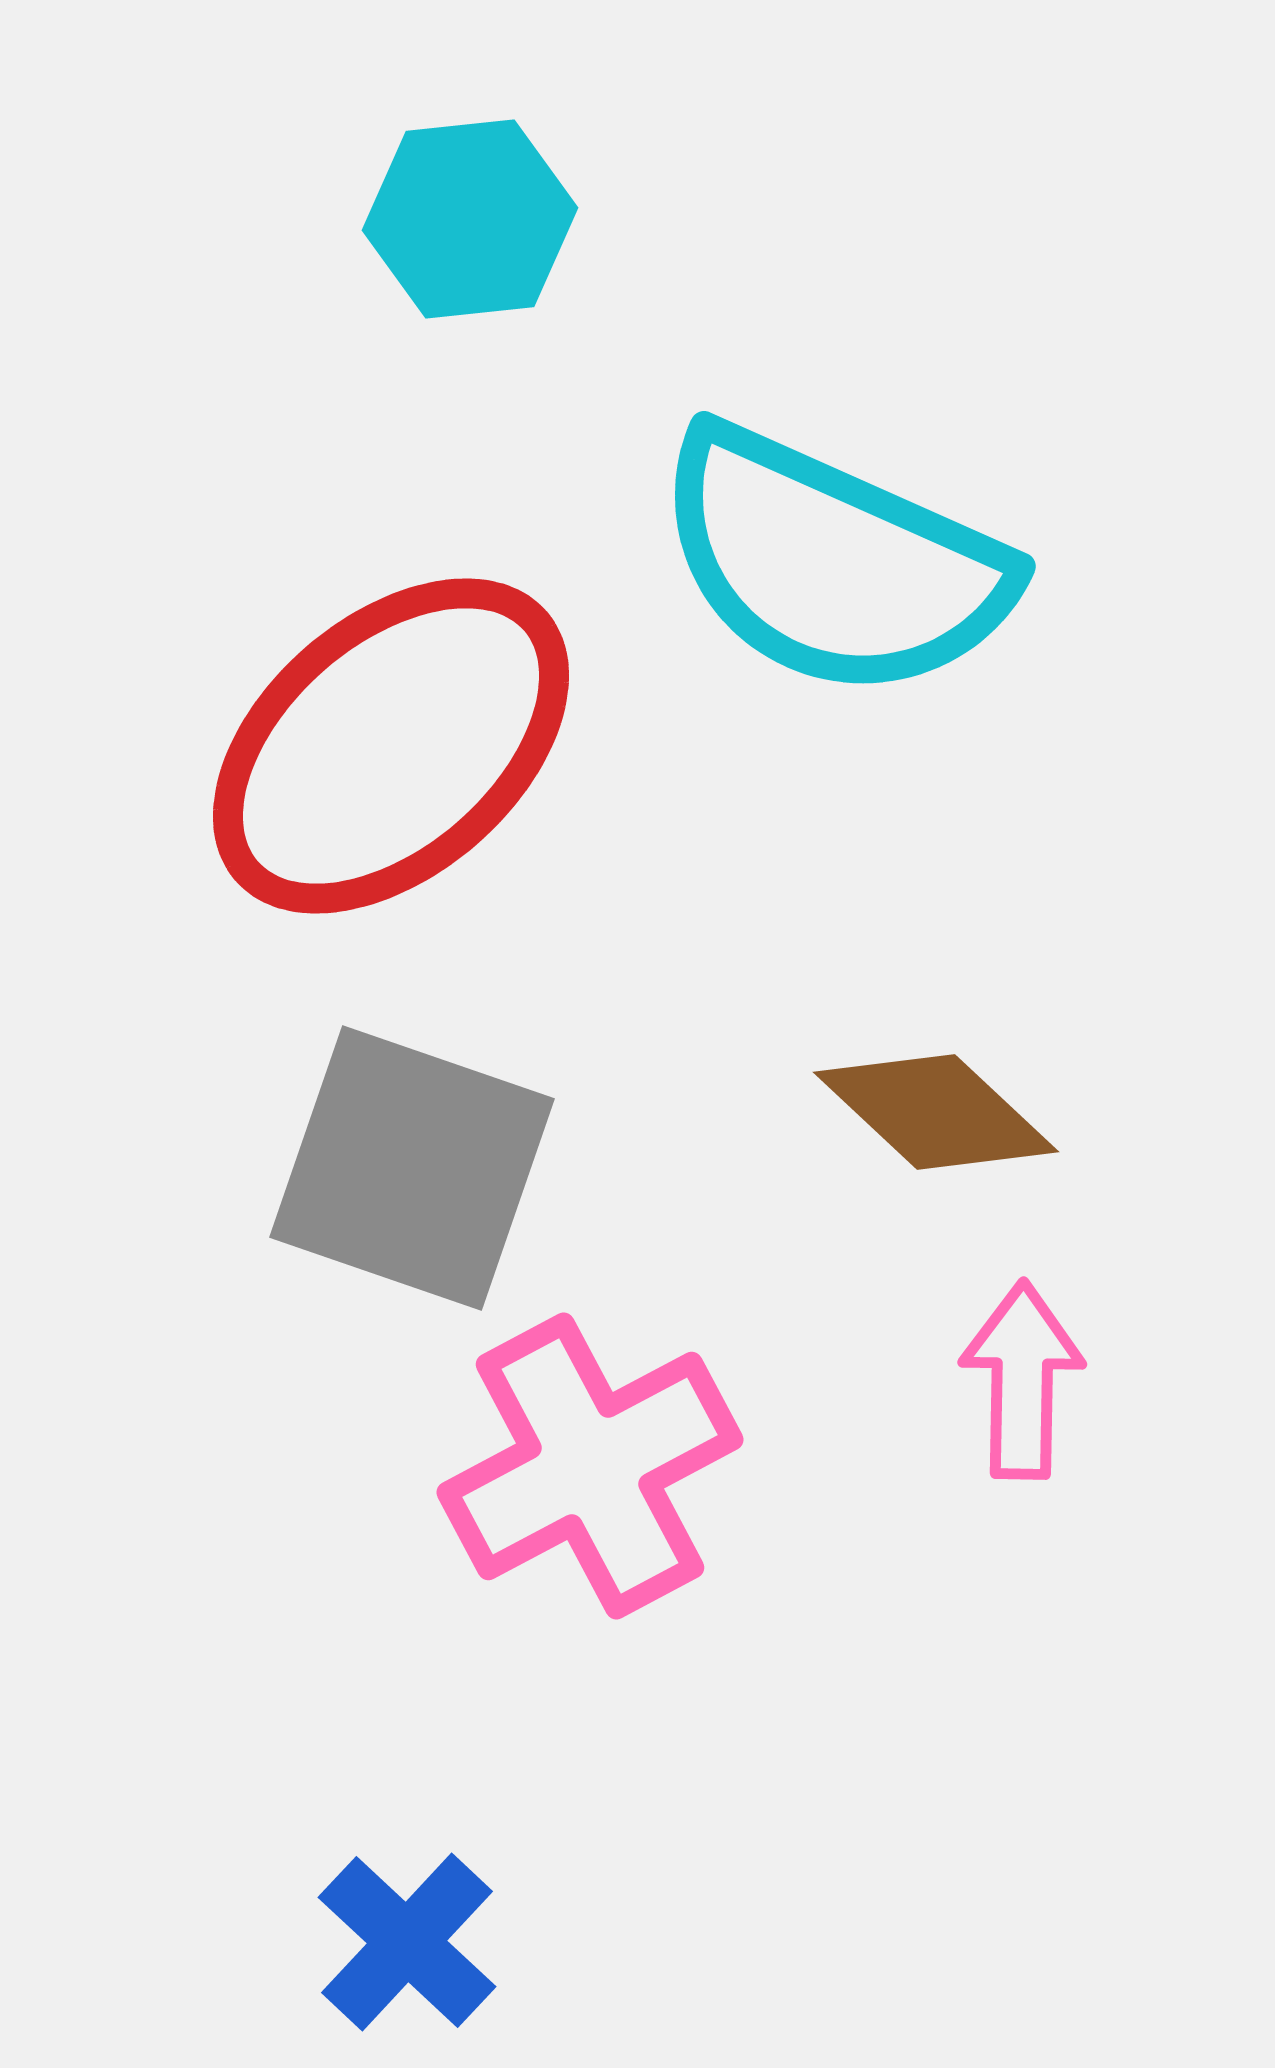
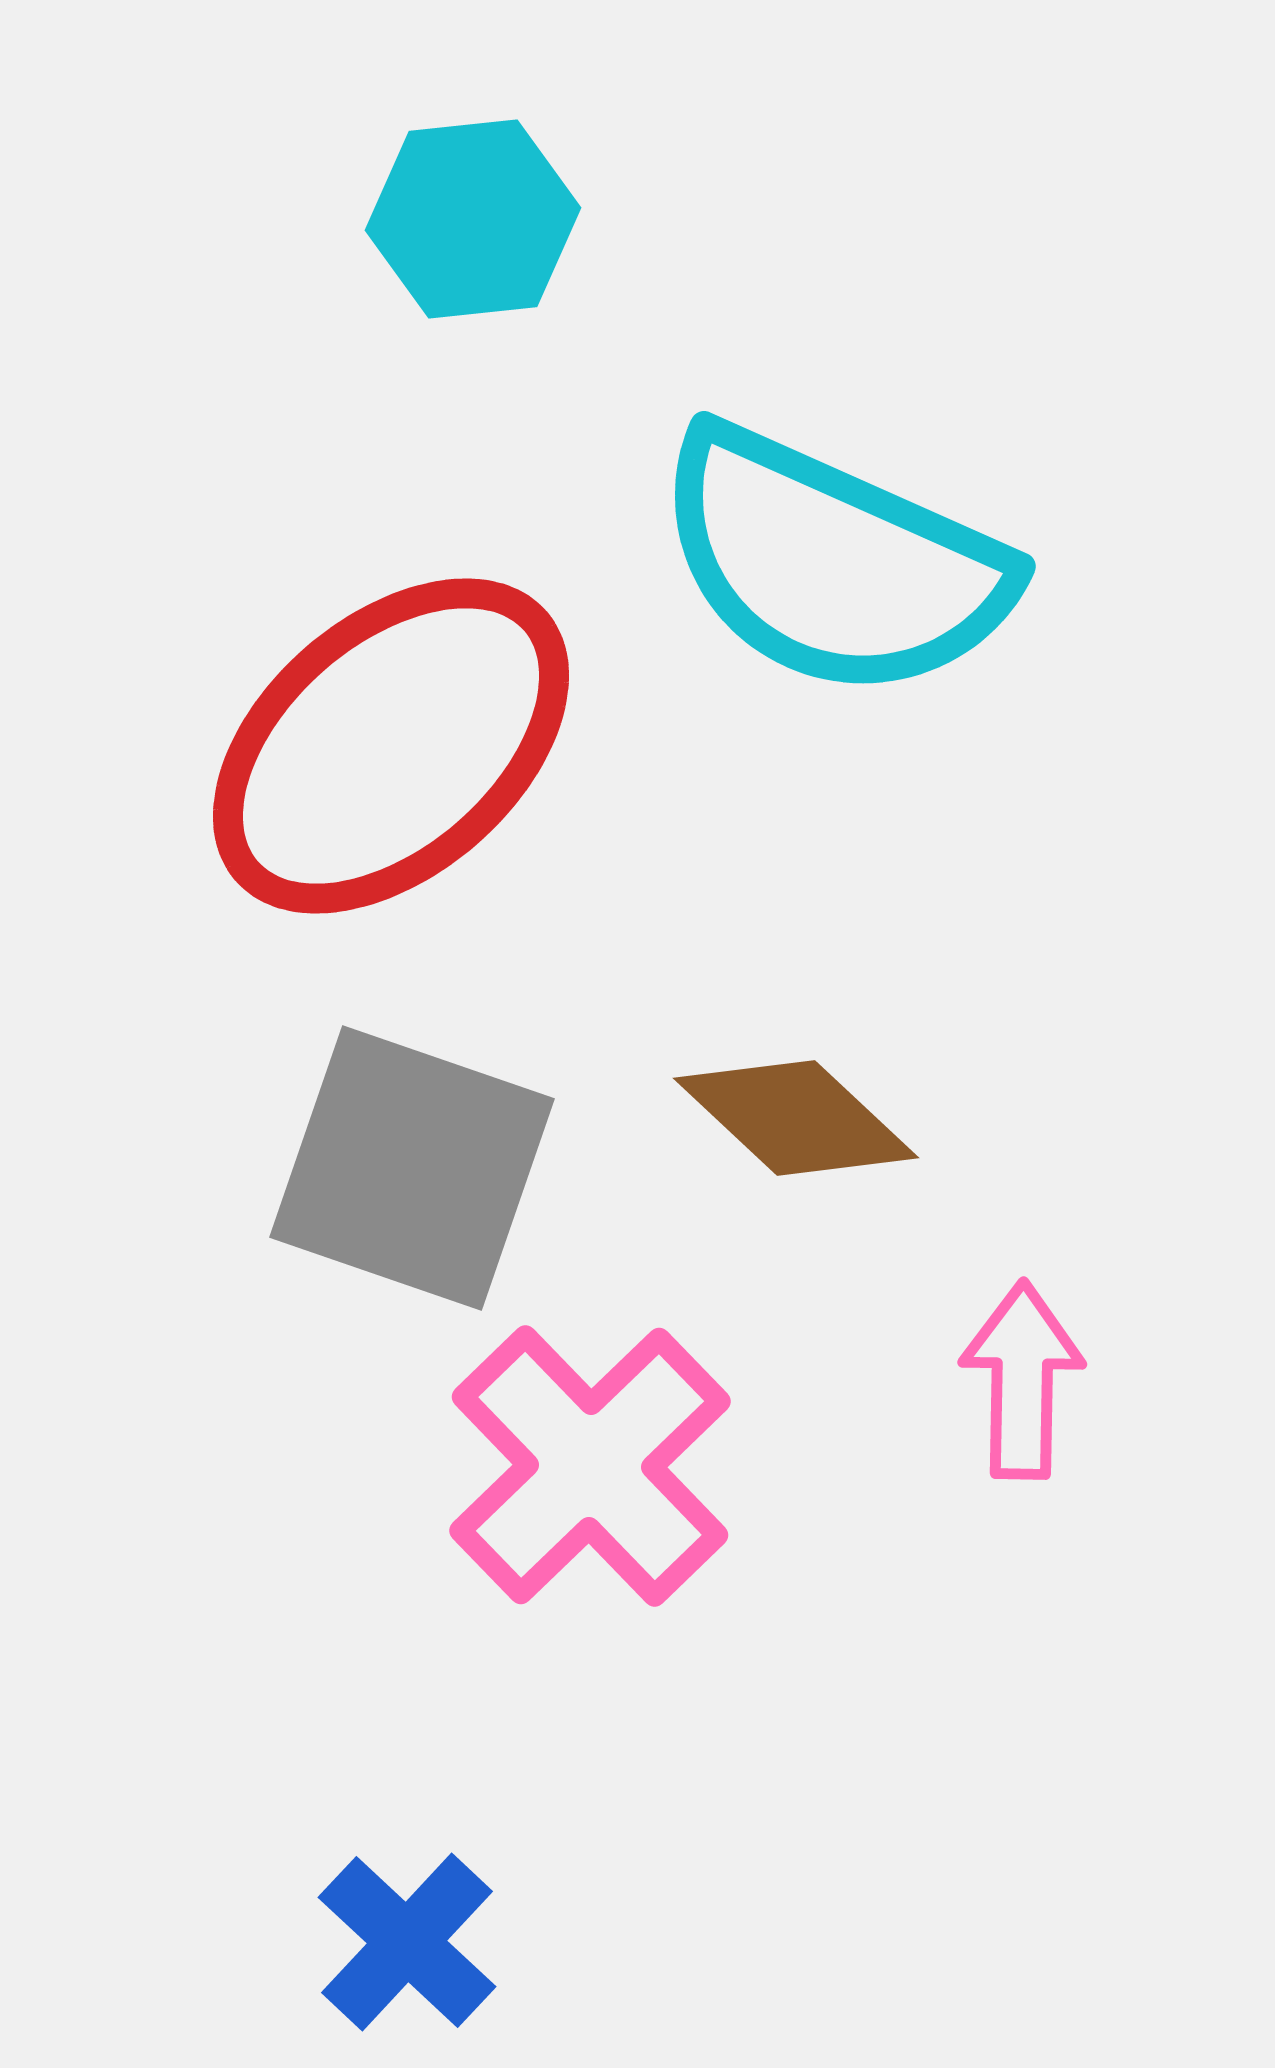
cyan hexagon: moved 3 px right
brown diamond: moved 140 px left, 6 px down
pink cross: rotated 16 degrees counterclockwise
